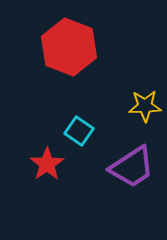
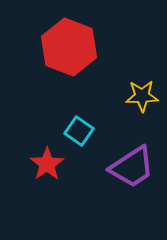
yellow star: moved 3 px left, 10 px up
